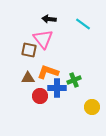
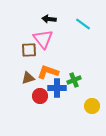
brown square: rotated 14 degrees counterclockwise
brown triangle: rotated 16 degrees counterclockwise
yellow circle: moved 1 px up
